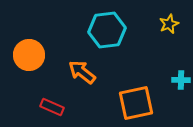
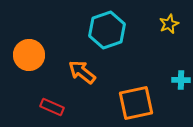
cyan hexagon: rotated 12 degrees counterclockwise
